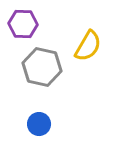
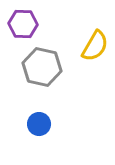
yellow semicircle: moved 7 px right
